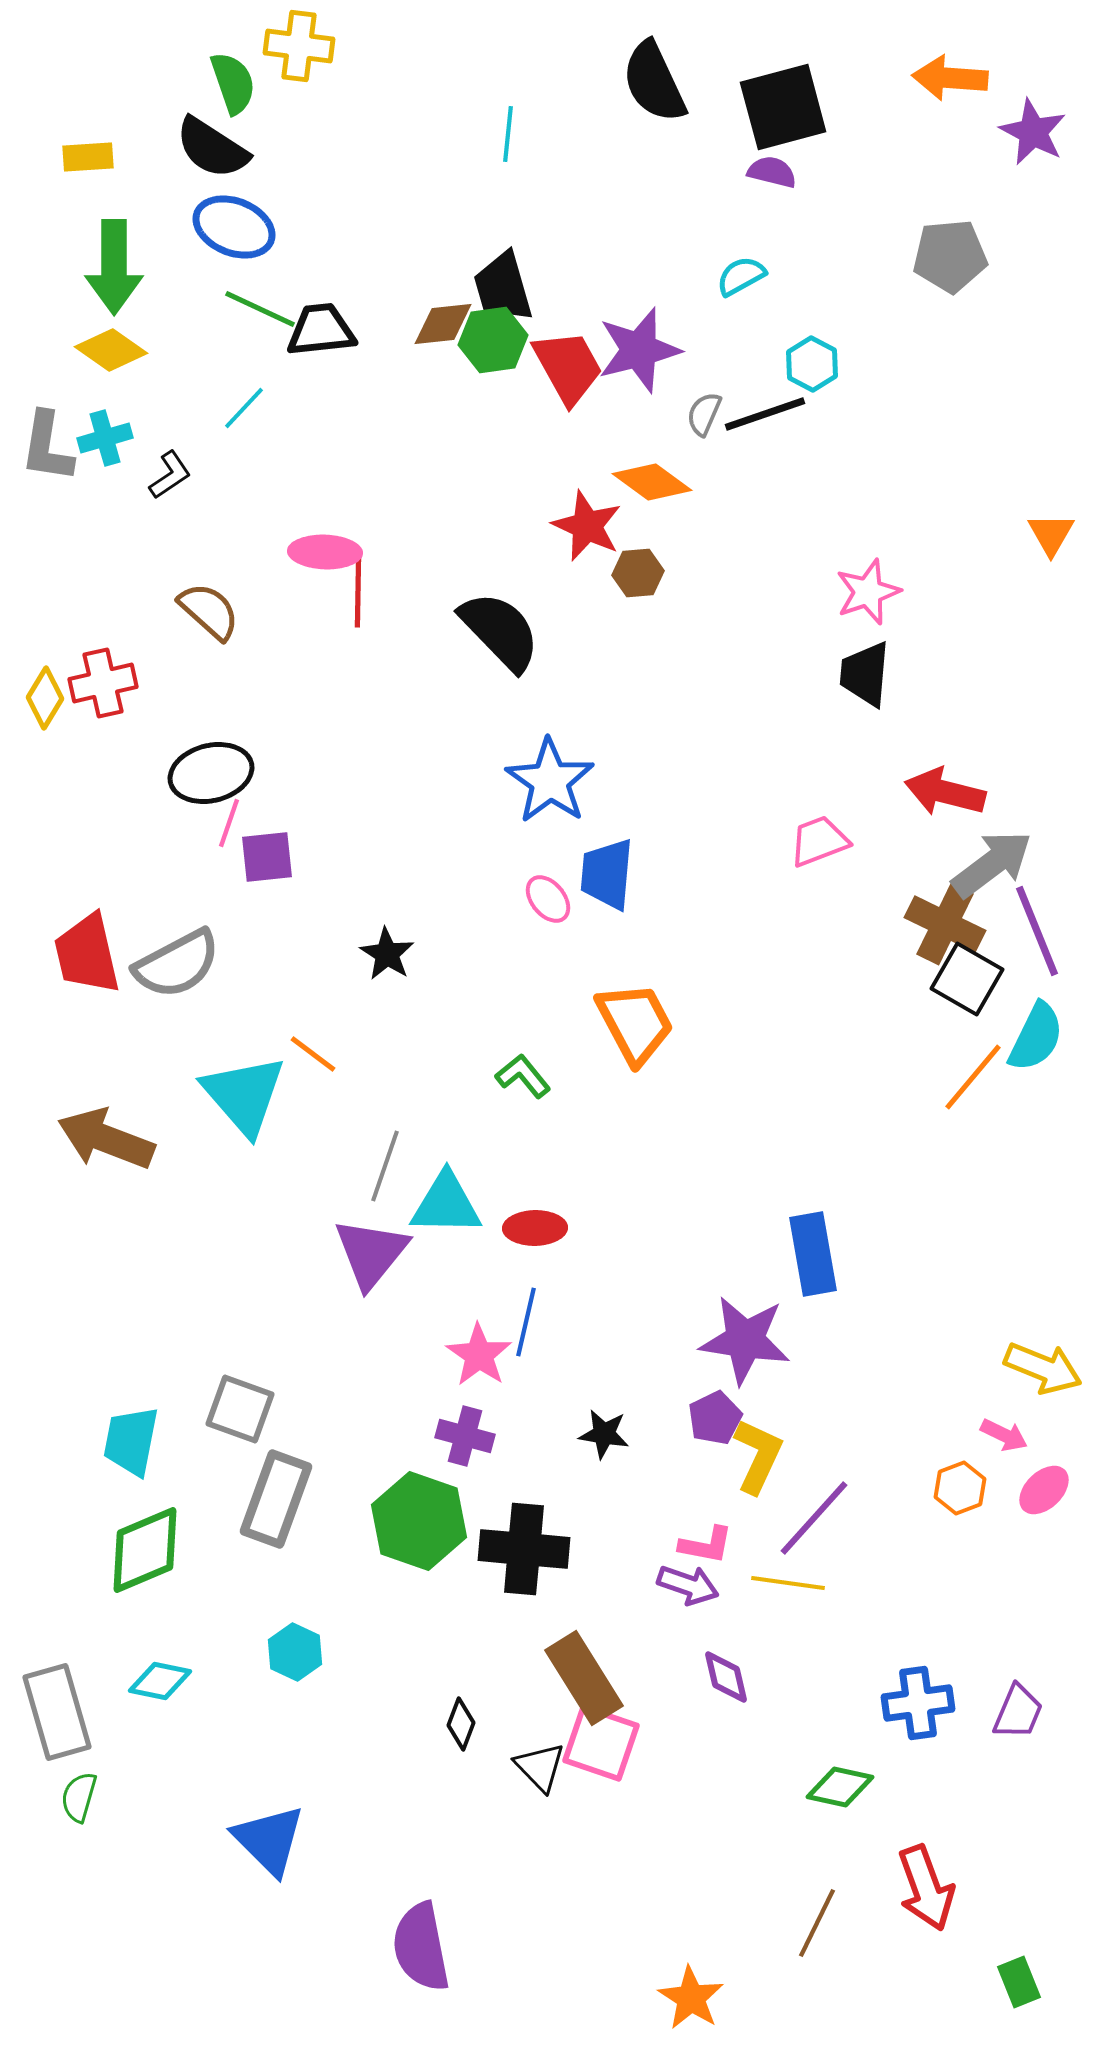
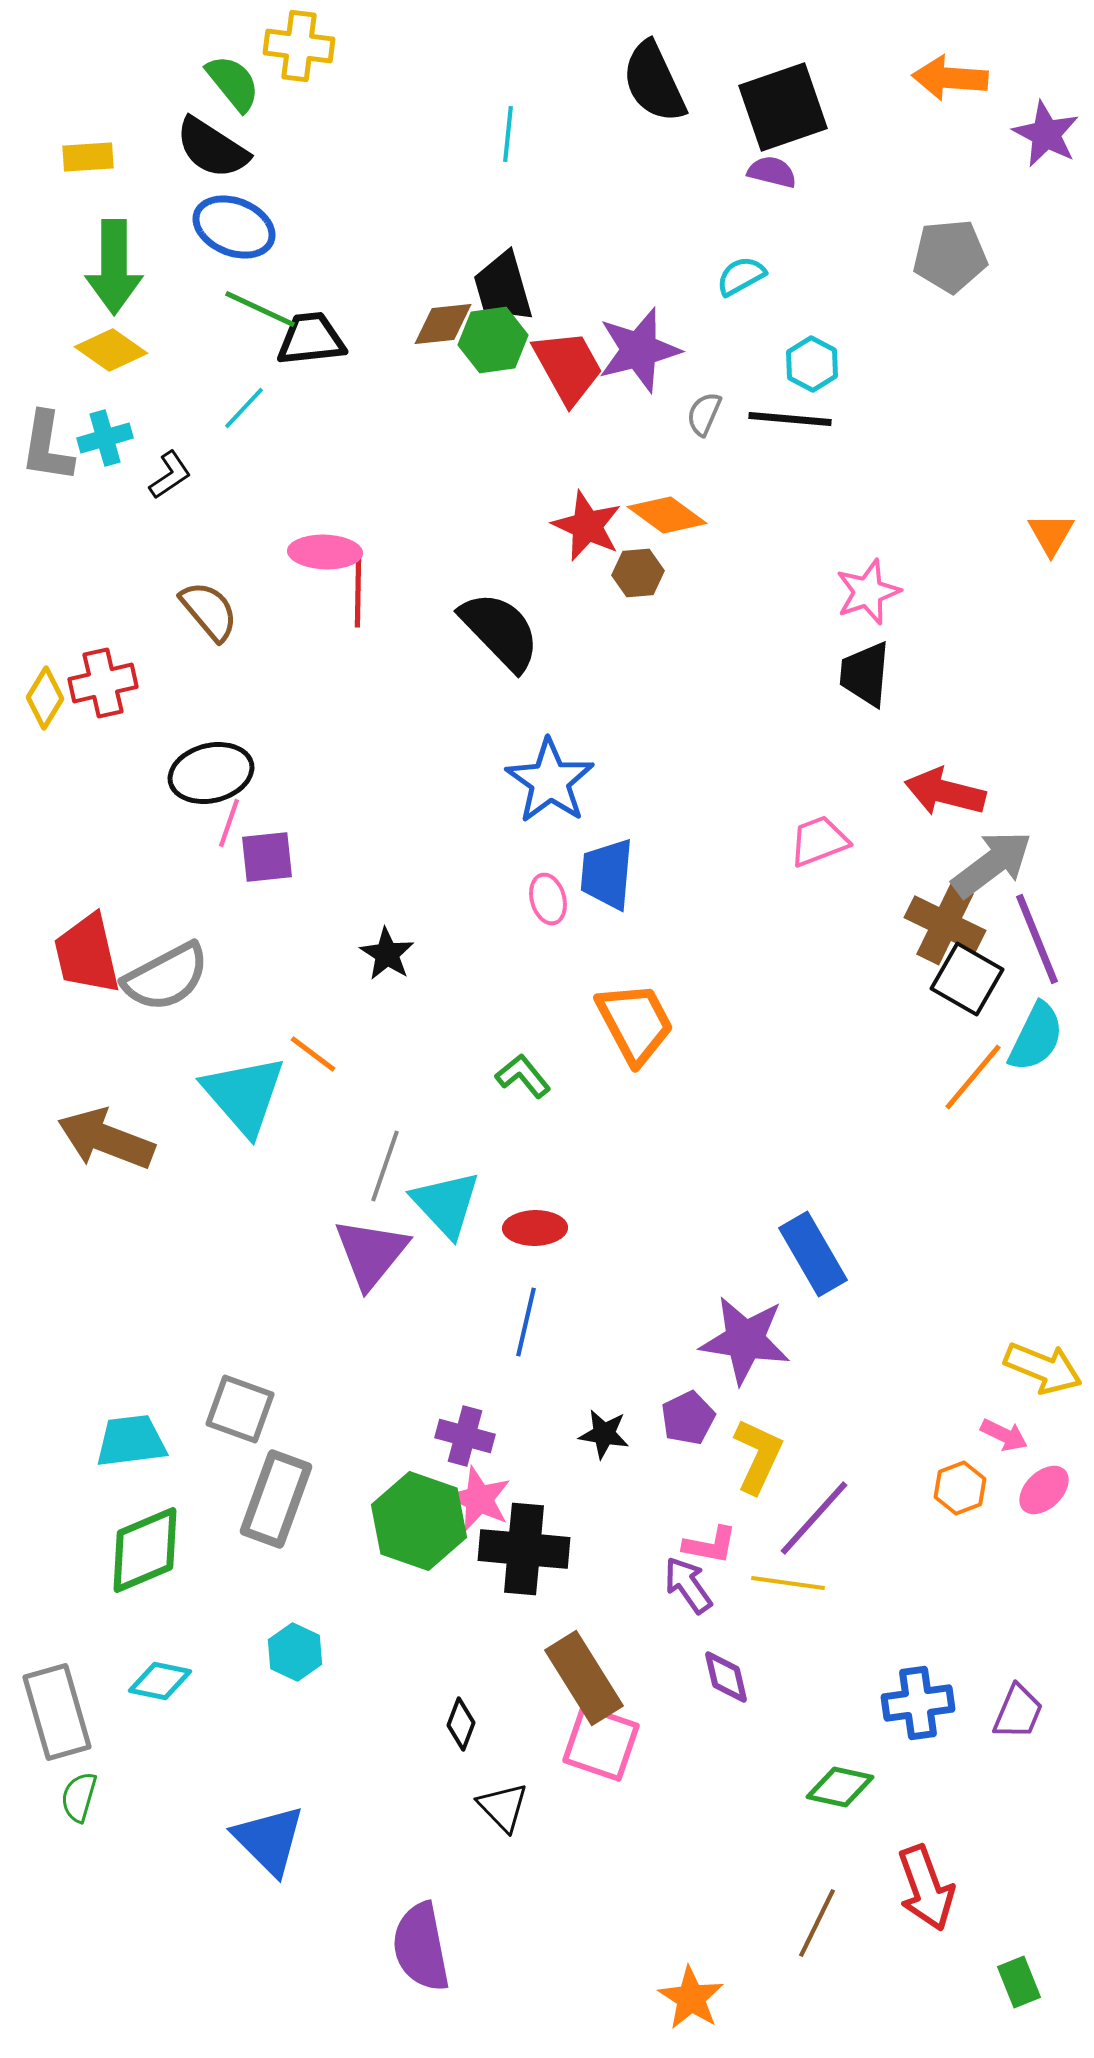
green semicircle at (233, 83): rotated 20 degrees counterclockwise
black square at (783, 107): rotated 4 degrees counterclockwise
purple star at (1033, 132): moved 13 px right, 2 px down
black trapezoid at (321, 330): moved 10 px left, 9 px down
black line at (765, 414): moved 25 px right, 5 px down; rotated 24 degrees clockwise
orange diamond at (652, 482): moved 15 px right, 33 px down
brown semicircle at (209, 611): rotated 8 degrees clockwise
pink ellipse at (548, 899): rotated 24 degrees clockwise
purple line at (1037, 931): moved 8 px down
gray semicircle at (177, 964): moved 11 px left, 13 px down
cyan triangle at (446, 1204): rotated 46 degrees clockwise
blue rectangle at (813, 1254): rotated 20 degrees counterclockwise
pink star at (479, 1355): moved 144 px down; rotated 10 degrees counterclockwise
purple pentagon at (715, 1418): moved 27 px left
cyan trapezoid at (131, 1441): rotated 72 degrees clockwise
pink L-shape at (706, 1545): moved 4 px right
purple arrow at (688, 1585): rotated 144 degrees counterclockwise
black triangle at (540, 1767): moved 37 px left, 40 px down
